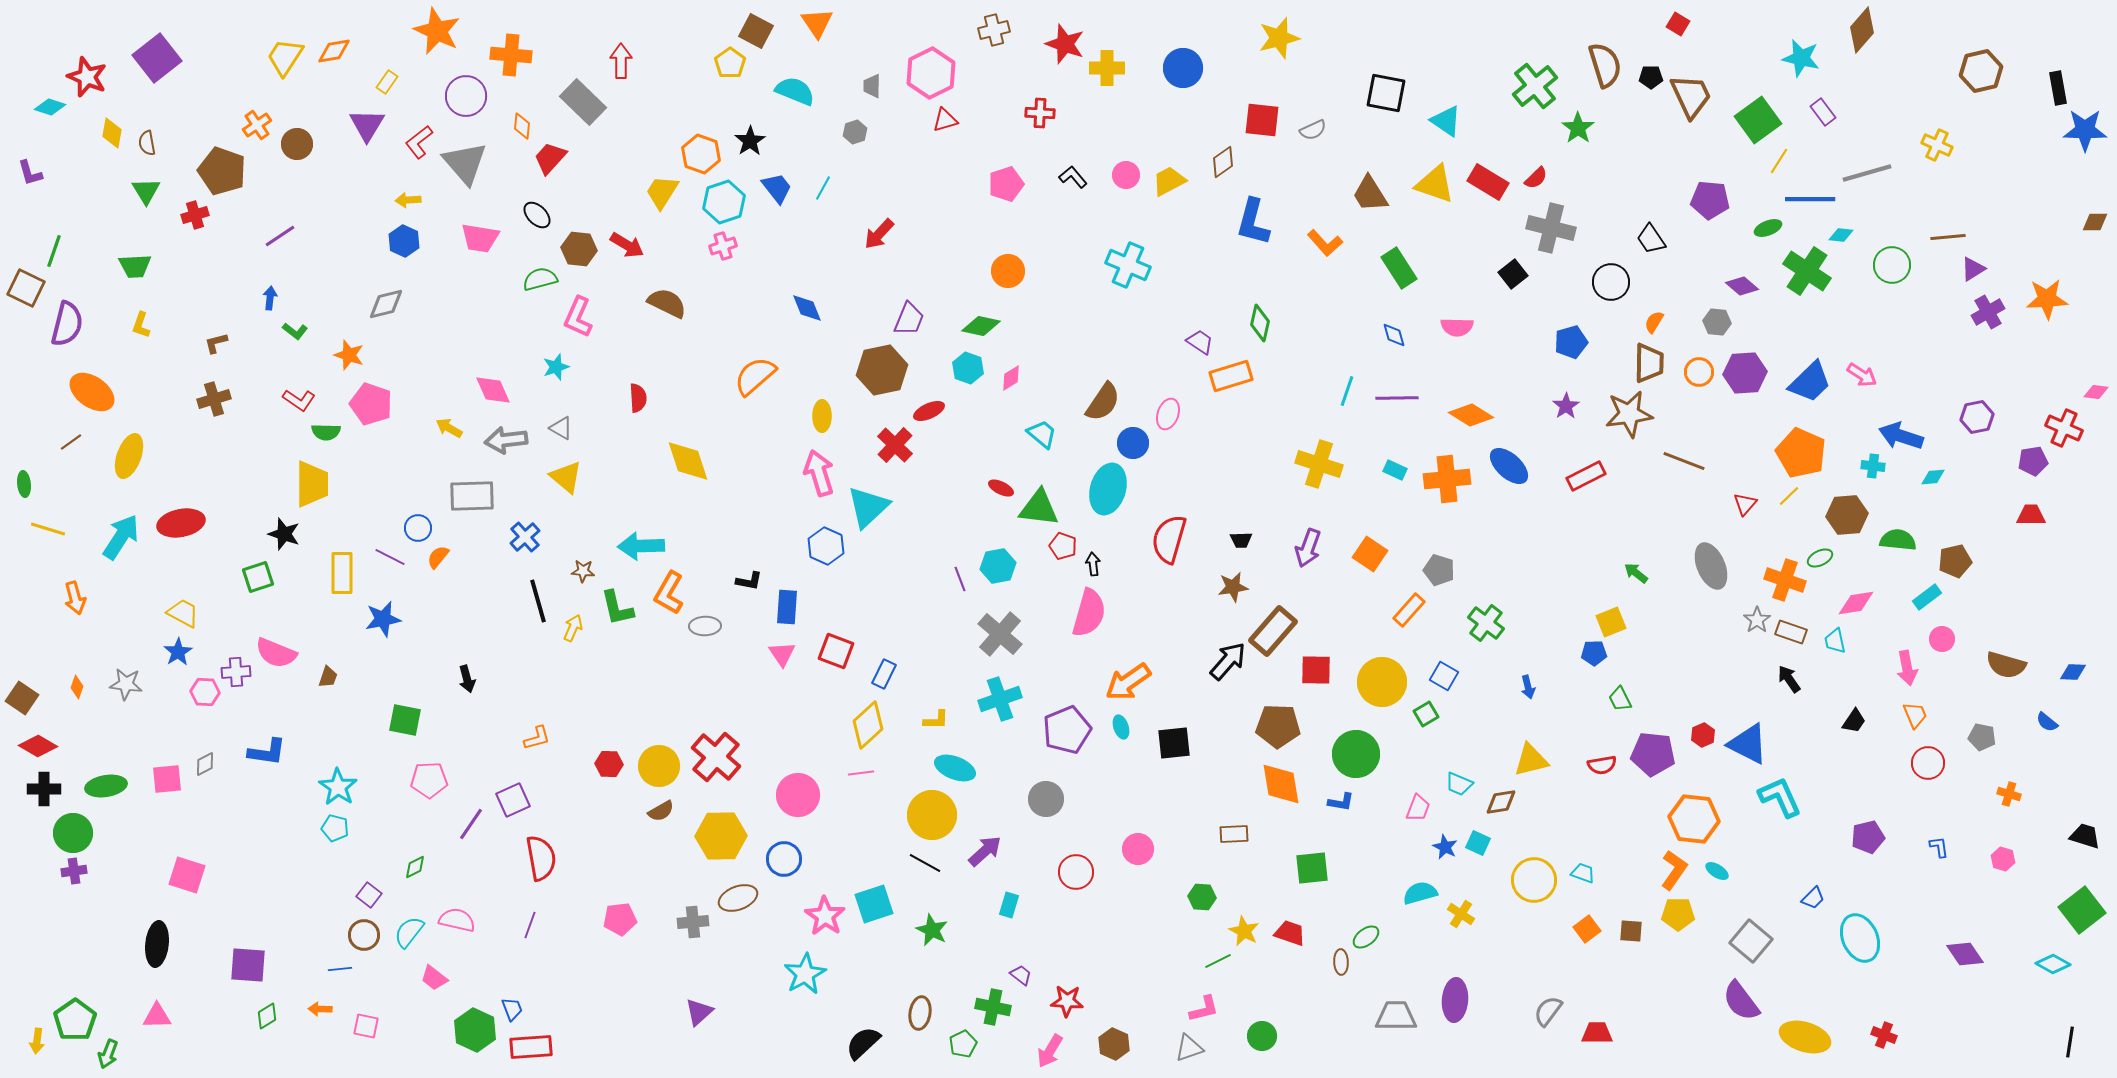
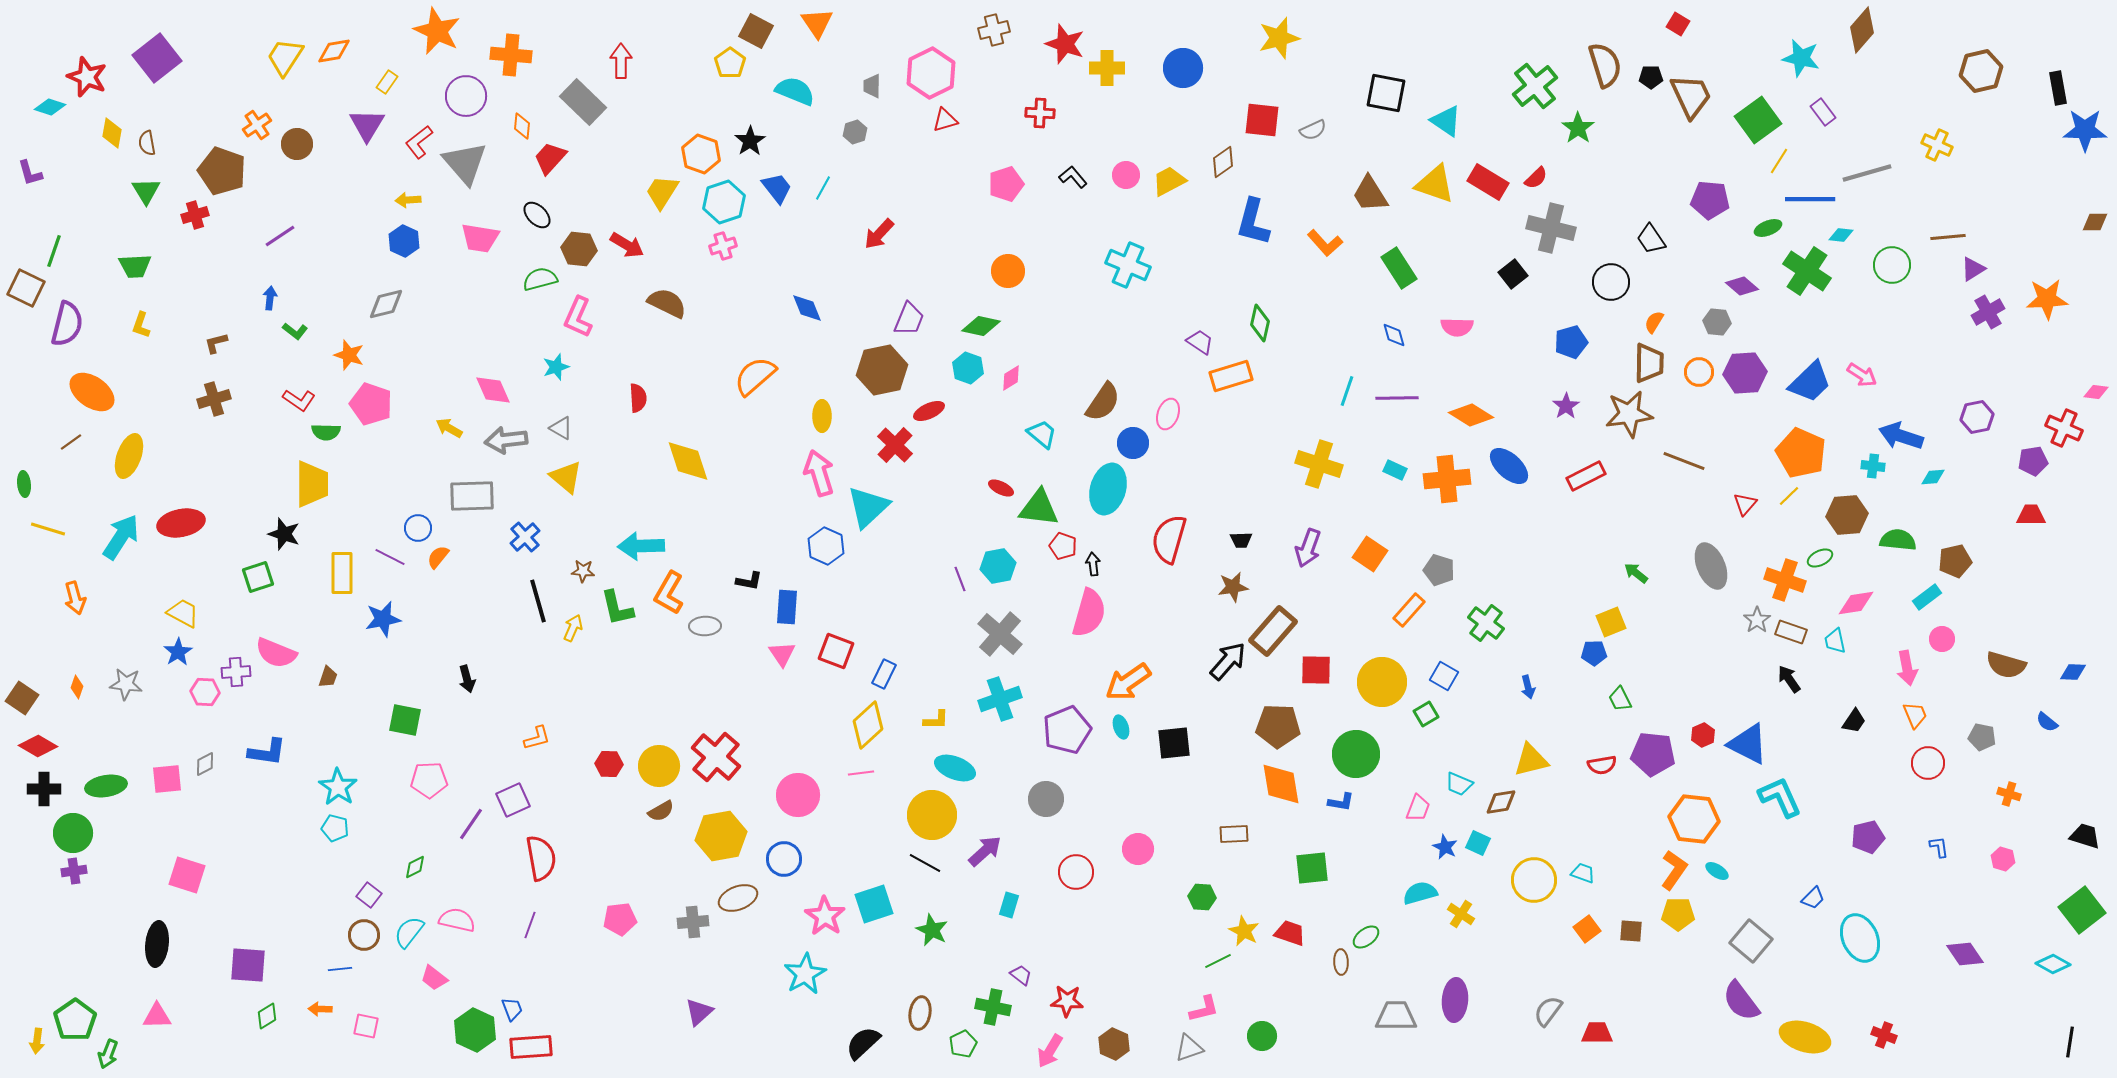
yellow hexagon at (721, 836): rotated 9 degrees counterclockwise
